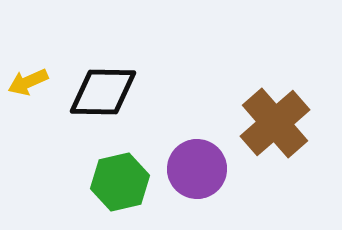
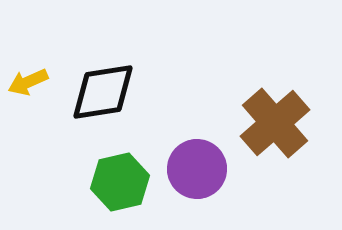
black diamond: rotated 10 degrees counterclockwise
